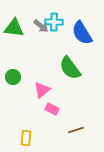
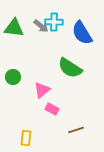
green semicircle: rotated 20 degrees counterclockwise
